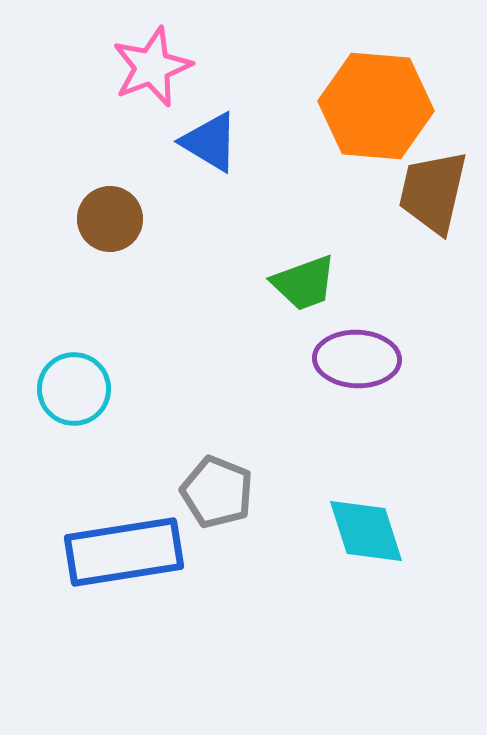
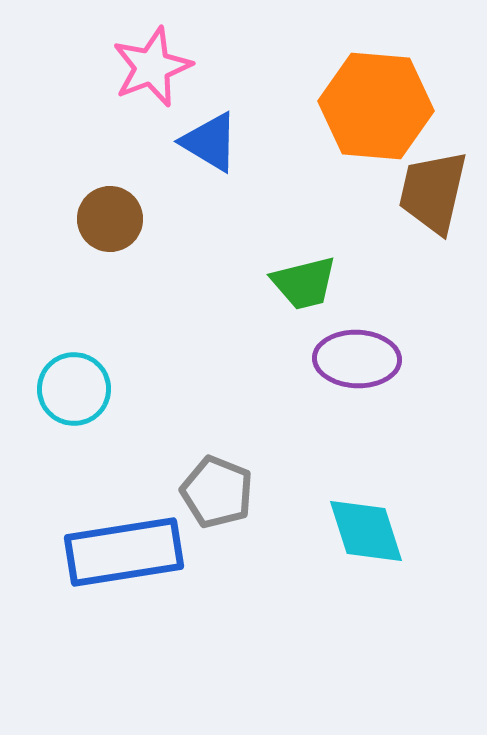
green trapezoid: rotated 6 degrees clockwise
